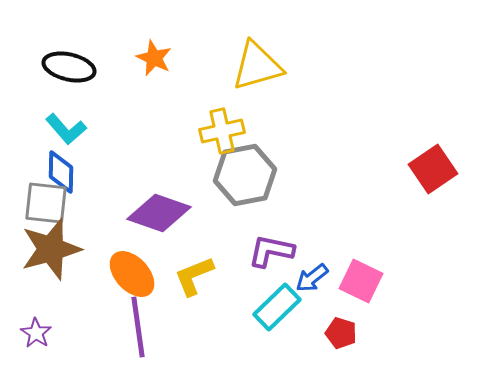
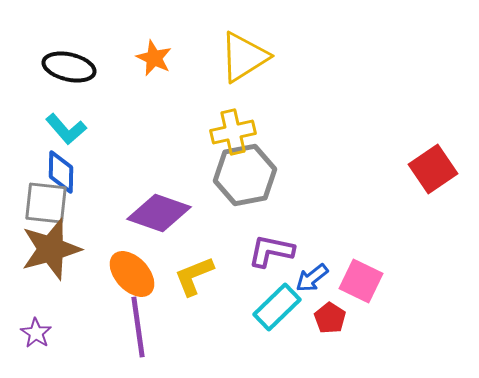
yellow triangle: moved 13 px left, 9 px up; rotated 16 degrees counterclockwise
yellow cross: moved 11 px right, 1 px down
red pentagon: moved 11 px left, 15 px up; rotated 16 degrees clockwise
